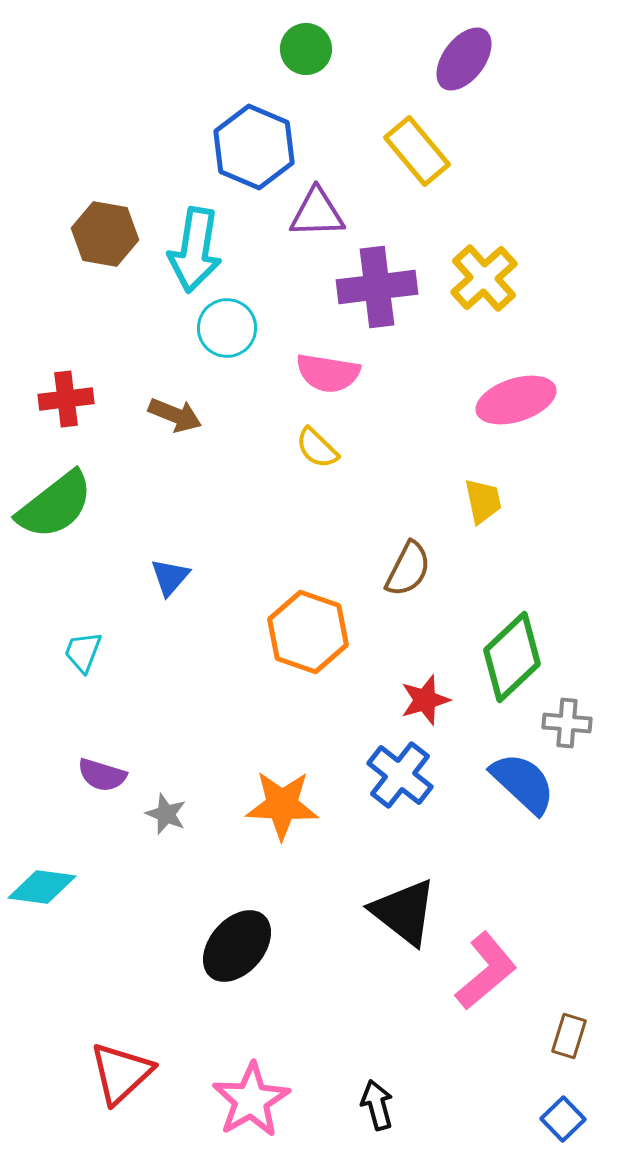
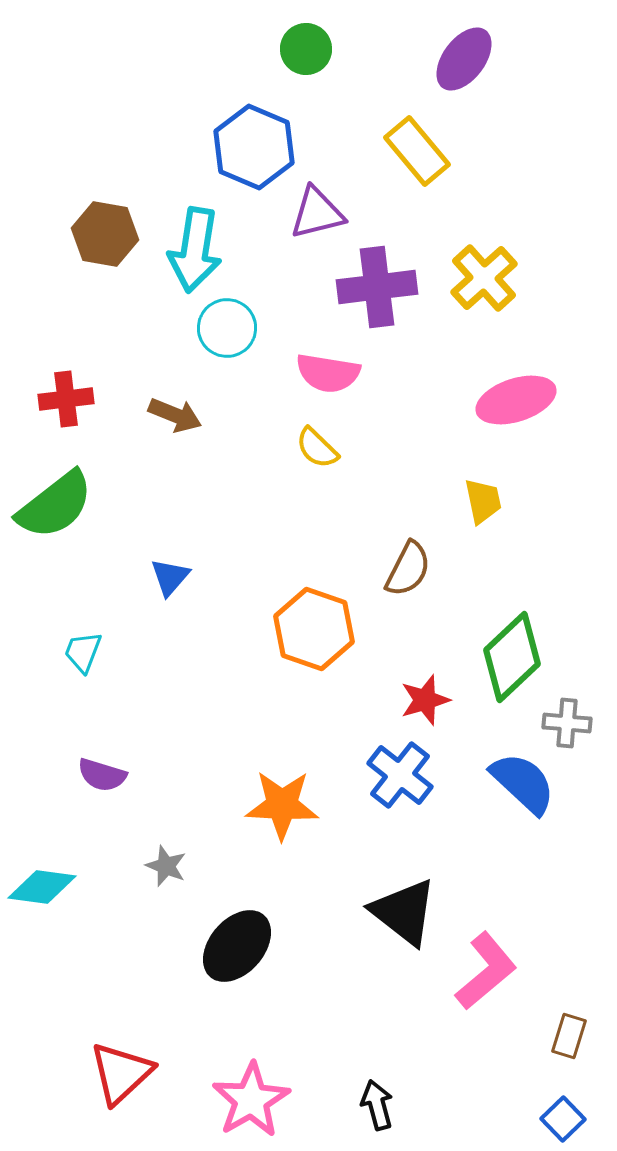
purple triangle: rotated 12 degrees counterclockwise
orange hexagon: moved 6 px right, 3 px up
gray star: moved 52 px down
